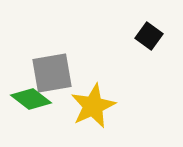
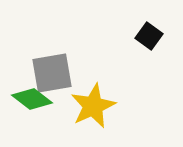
green diamond: moved 1 px right
